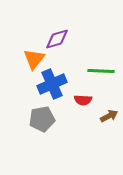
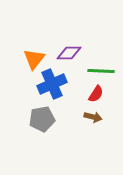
purple diamond: moved 12 px right, 14 px down; rotated 15 degrees clockwise
red semicircle: moved 13 px right, 6 px up; rotated 60 degrees counterclockwise
brown arrow: moved 16 px left, 1 px down; rotated 42 degrees clockwise
